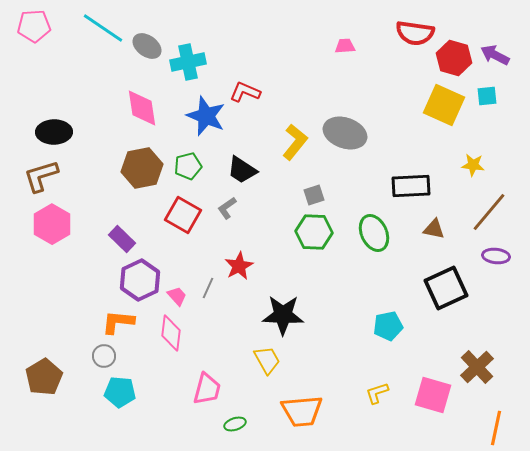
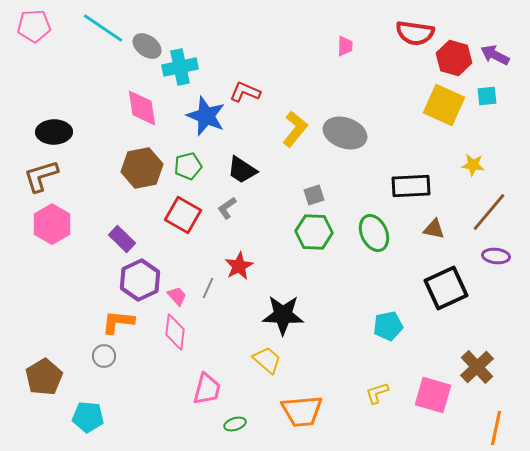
pink trapezoid at (345, 46): rotated 95 degrees clockwise
cyan cross at (188, 62): moved 8 px left, 5 px down
yellow L-shape at (295, 142): moved 13 px up
pink diamond at (171, 333): moved 4 px right, 1 px up
yellow trapezoid at (267, 360): rotated 20 degrees counterclockwise
cyan pentagon at (120, 392): moved 32 px left, 25 px down
